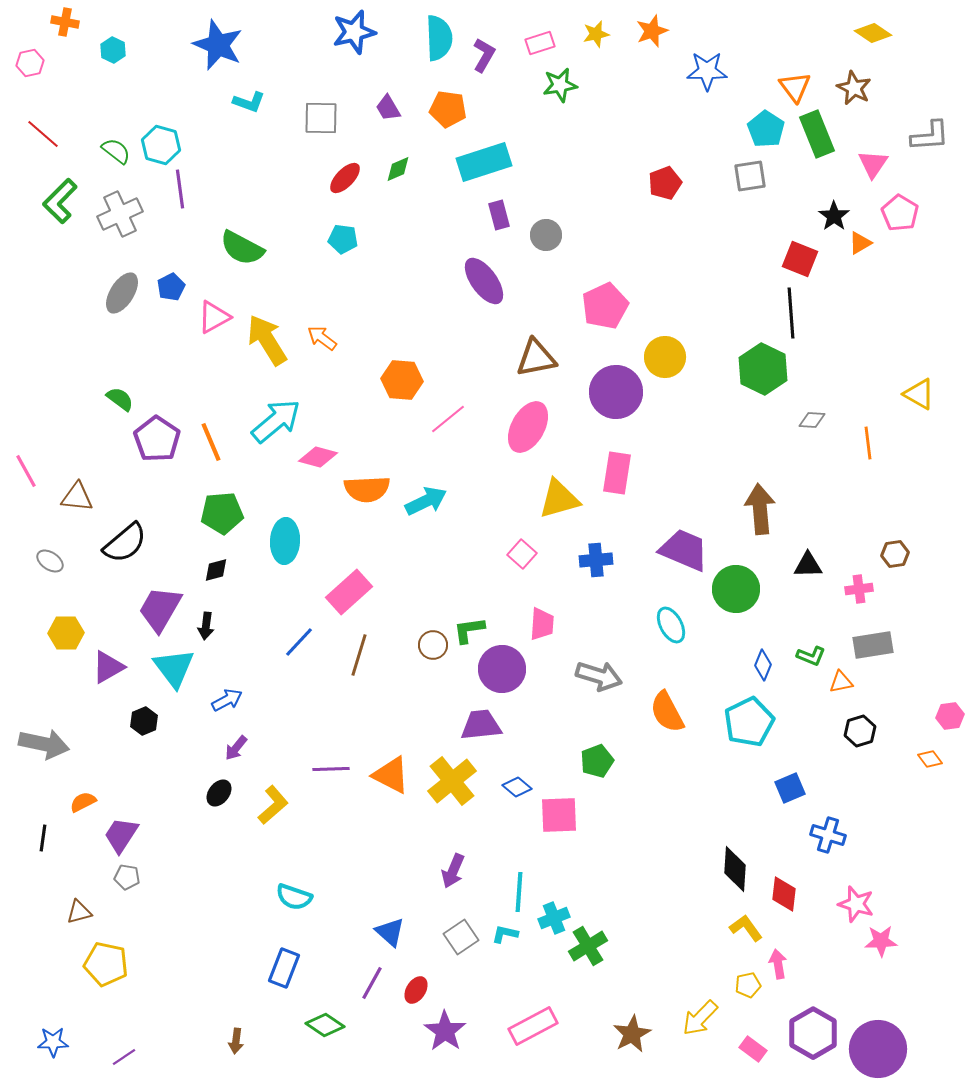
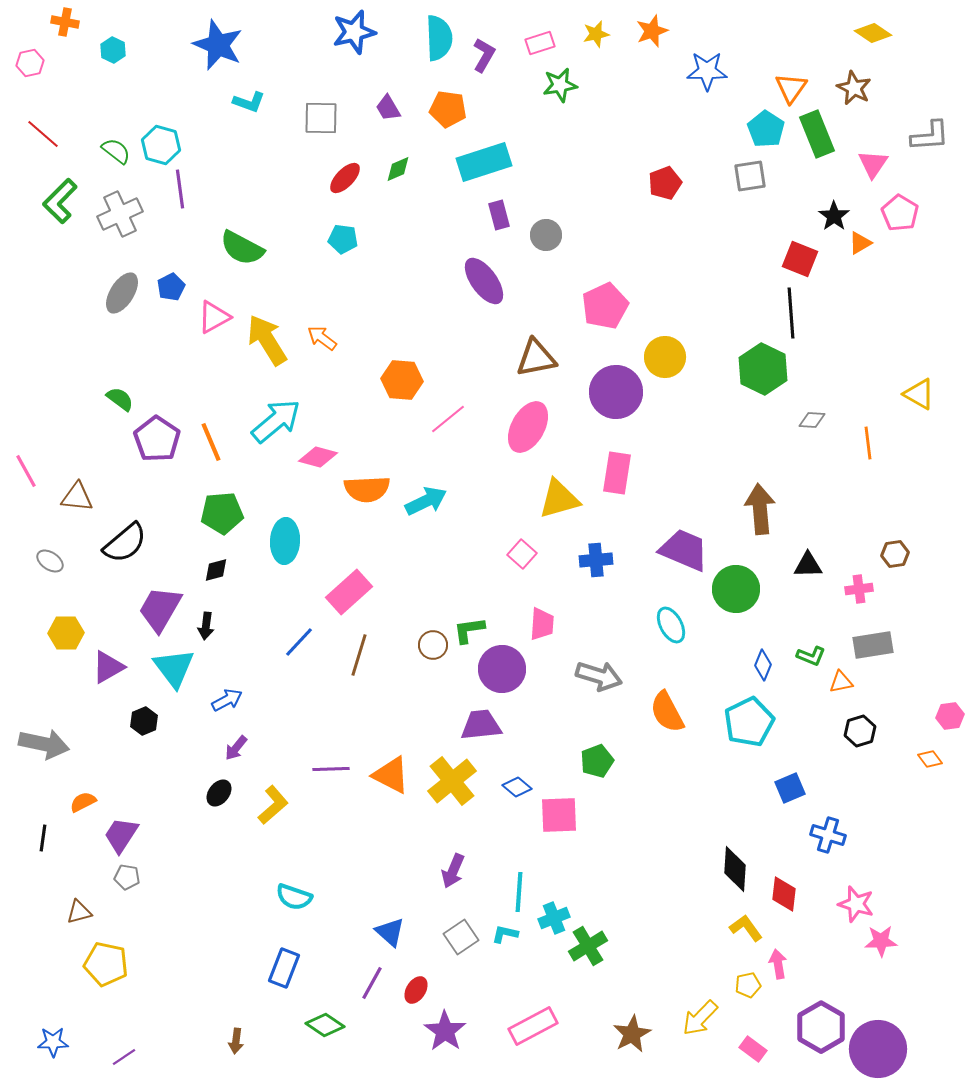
orange triangle at (795, 87): moved 4 px left, 1 px down; rotated 12 degrees clockwise
purple hexagon at (813, 1033): moved 8 px right, 6 px up
